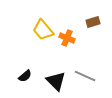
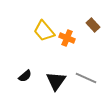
brown rectangle: moved 3 px down; rotated 64 degrees clockwise
yellow trapezoid: moved 1 px right, 1 px down
gray line: moved 1 px right, 2 px down
black triangle: rotated 20 degrees clockwise
